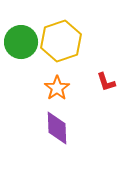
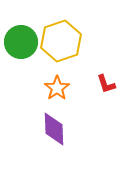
red L-shape: moved 2 px down
purple diamond: moved 3 px left, 1 px down
